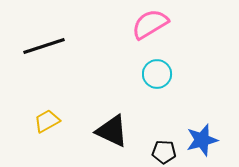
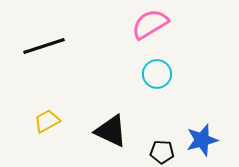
black triangle: moved 1 px left
black pentagon: moved 2 px left
